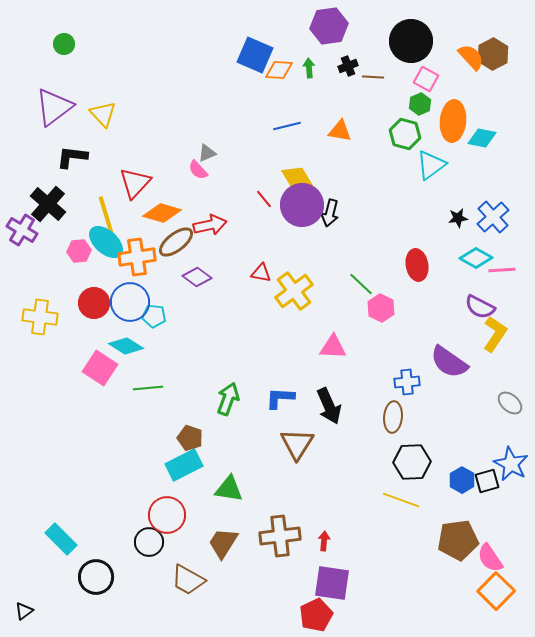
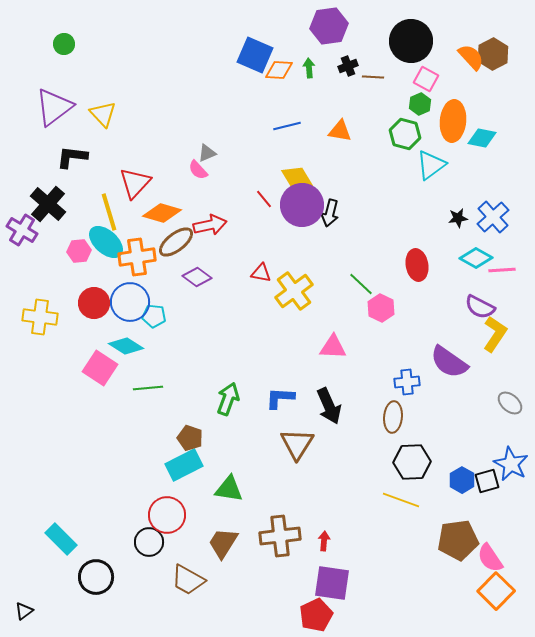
yellow line at (106, 215): moved 3 px right, 3 px up
